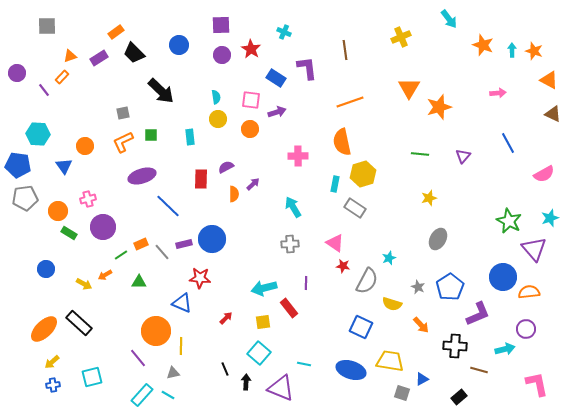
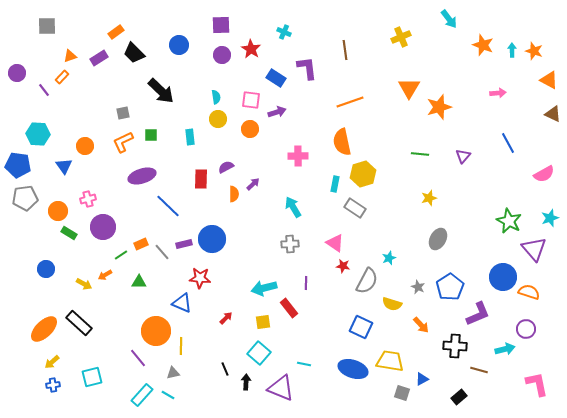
orange semicircle at (529, 292): rotated 25 degrees clockwise
blue ellipse at (351, 370): moved 2 px right, 1 px up
